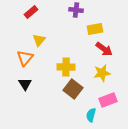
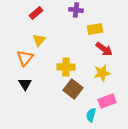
red rectangle: moved 5 px right, 1 px down
pink rectangle: moved 1 px left, 1 px down
